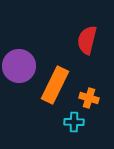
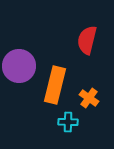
orange rectangle: rotated 12 degrees counterclockwise
orange cross: rotated 18 degrees clockwise
cyan cross: moved 6 px left
